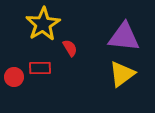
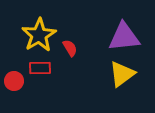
yellow star: moved 4 px left, 11 px down
purple triangle: rotated 12 degrees counterclockwise
red circle: moved 4 px down
